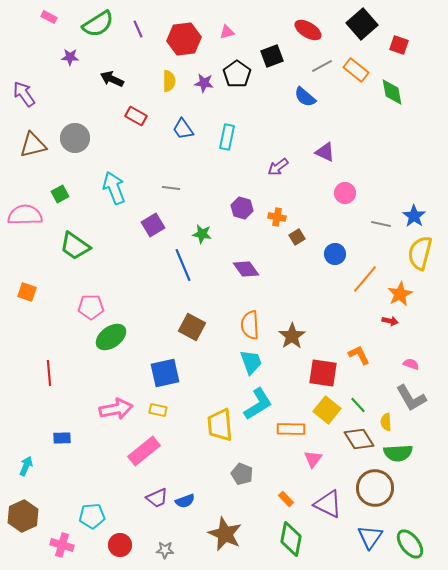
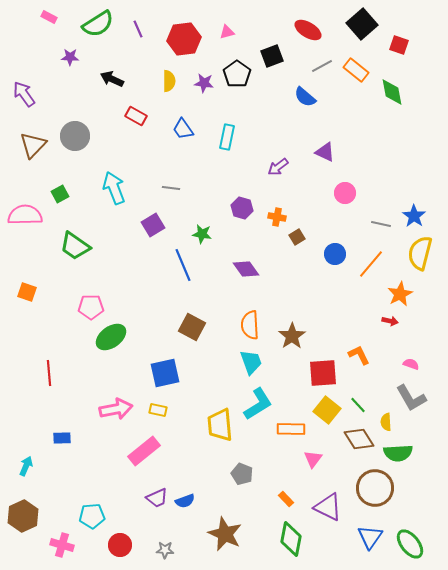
gray circle at (75, 138): moved 2 px up
brown triangle at (33, 145): rotated 32 degrees counterclockwise
orange line at (365, 279): moved 6 px right, 15 px up
red square at (323, 373): rotated 12 degrees counterclockwise
purple triangle at (328, 504): moved 3 px down
